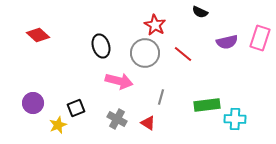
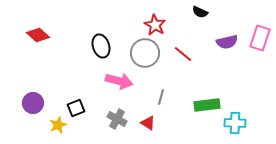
cyan cross: moved 4 px down
